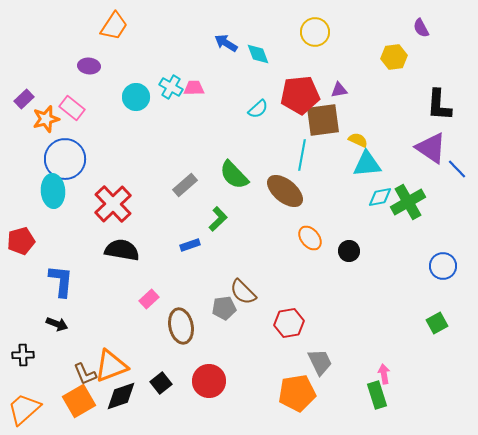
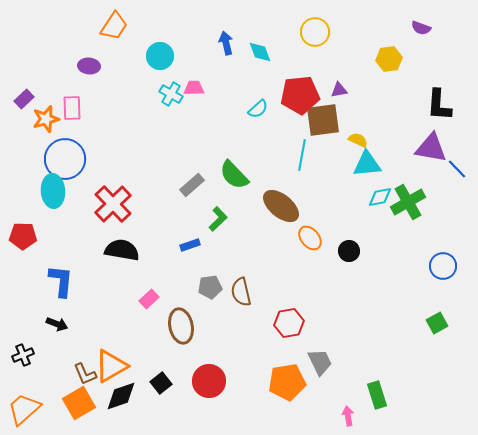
purple semicircle at (421, 28): rotated 42 degrees counterclockwise
blue arrow at (226, 43): rotated 45 degrees clockwise
cyan diamond at (258, 54): moved 2 px right, 2 px up
yellow hexagon at (394, 57): moved 5 px left, 2 px down
cyan cross at (171, 87): moved 7 px down
cyan circle at (136, 97): moved 24 px right, 41 px up
pink rectangle at (72, 108): rotated 50 degrees clockwise
purple triangle at (431, 148): rotated 24 degrees counterclockwise
gray rectangle at (185, 185): moved 7 px right
brown ellipse at (285, 191): moved 4 px left, 15 px down
red pentagon at (21, 241): moved 2 px right, 5 px up; rotated 16 degrees clockwise
brown semicircle at (243, 292): moved 2 px left; rotated 32 degrees clockwise
gray pentagon at (224, 308): moved 14 px left, 21 px up
black cross at (23, 355): rotated 20 degrees counterclockwise
orange triangle at (111, 366): rotated 9 degrees counterclockwise
pink arrow at (384, 374): moved 36 px left, 42 px down
orange pentagon at (297, 393): moved 10 px left, 11 px up
orange square at (79, 401): moved 2 px down
